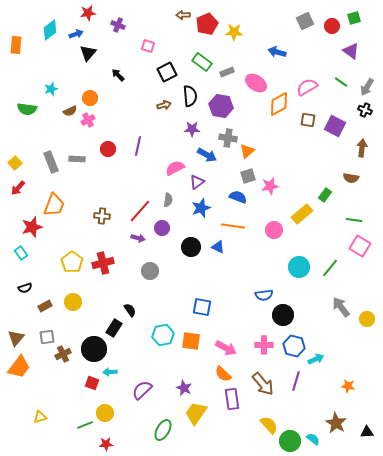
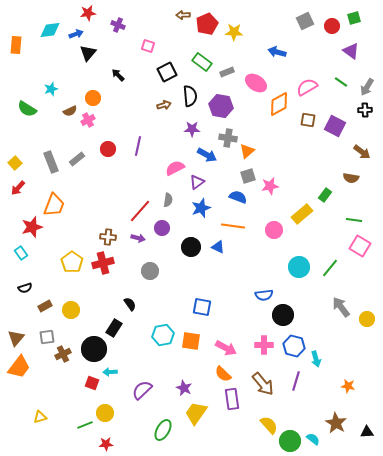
cyan diamond at (50, 30): rotated 30 degrees clockwise
orange circle at (90, 98): moved 3 px right
green semicircle at (27, 109): rotated 24 degrees clockwise
black cross at (365, 110): rotated 24 degrees counterclockwise
brown arrow at (362, 148): moved 4 px down; rotated 120 degrees clockwise
gray rectangle at (77, 159): rotated 42 degrees counterclockwise
brown cross at (102, 216): moved 6 px right, 21 px down
yellow circle at (73, 302): moved 2 px left, 8 px down
black semicircle at (130, 310): moved 6 px up
cyan arrow at (316, 359): rotated 98 degrees clockwise
